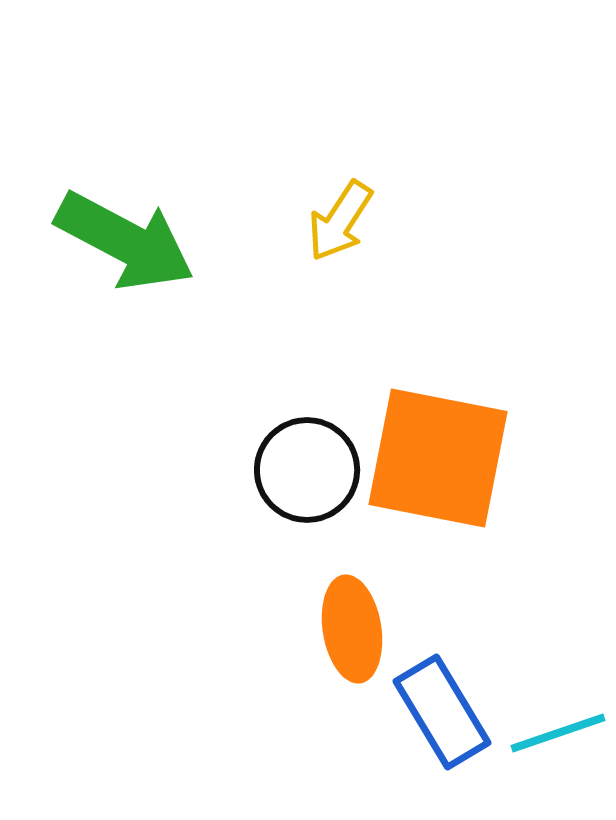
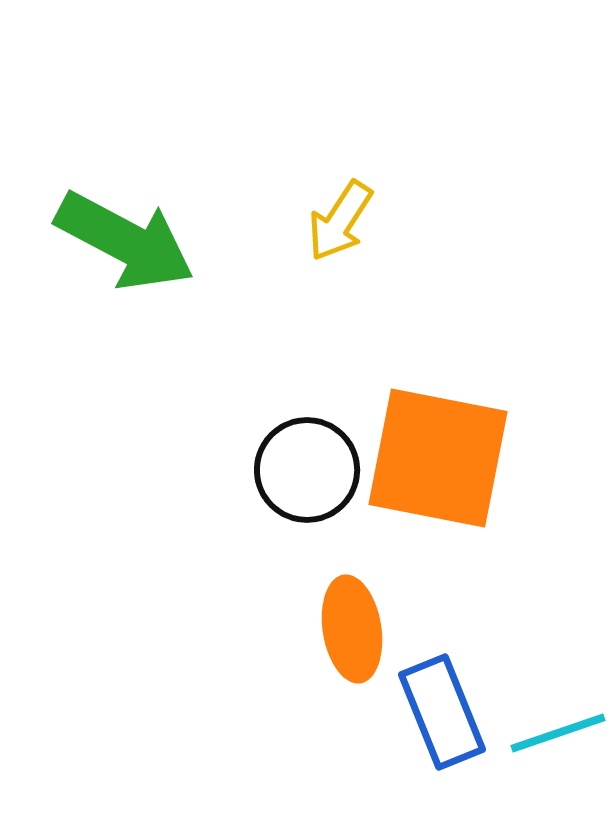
blue rectangle: rotated 9 degrees clockwise
